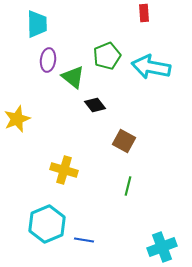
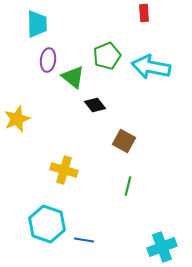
cyan hexagon: rotated 18 degrees counterclockwise
